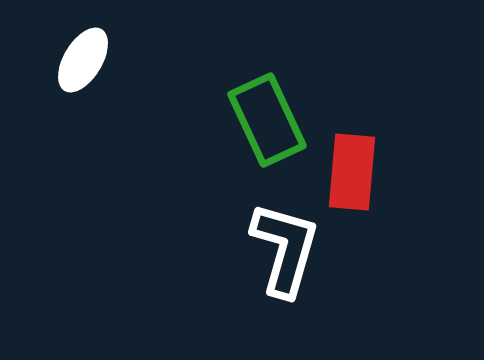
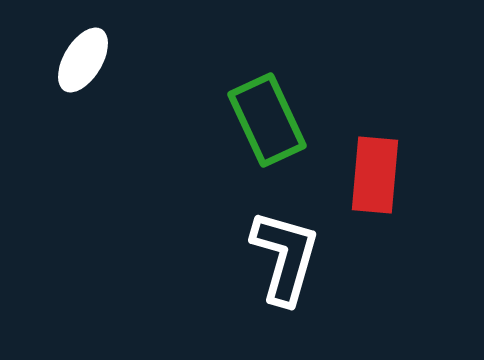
red rectangle: moved 23 px right, 3 px down
white L-shape: moved 8 px down
